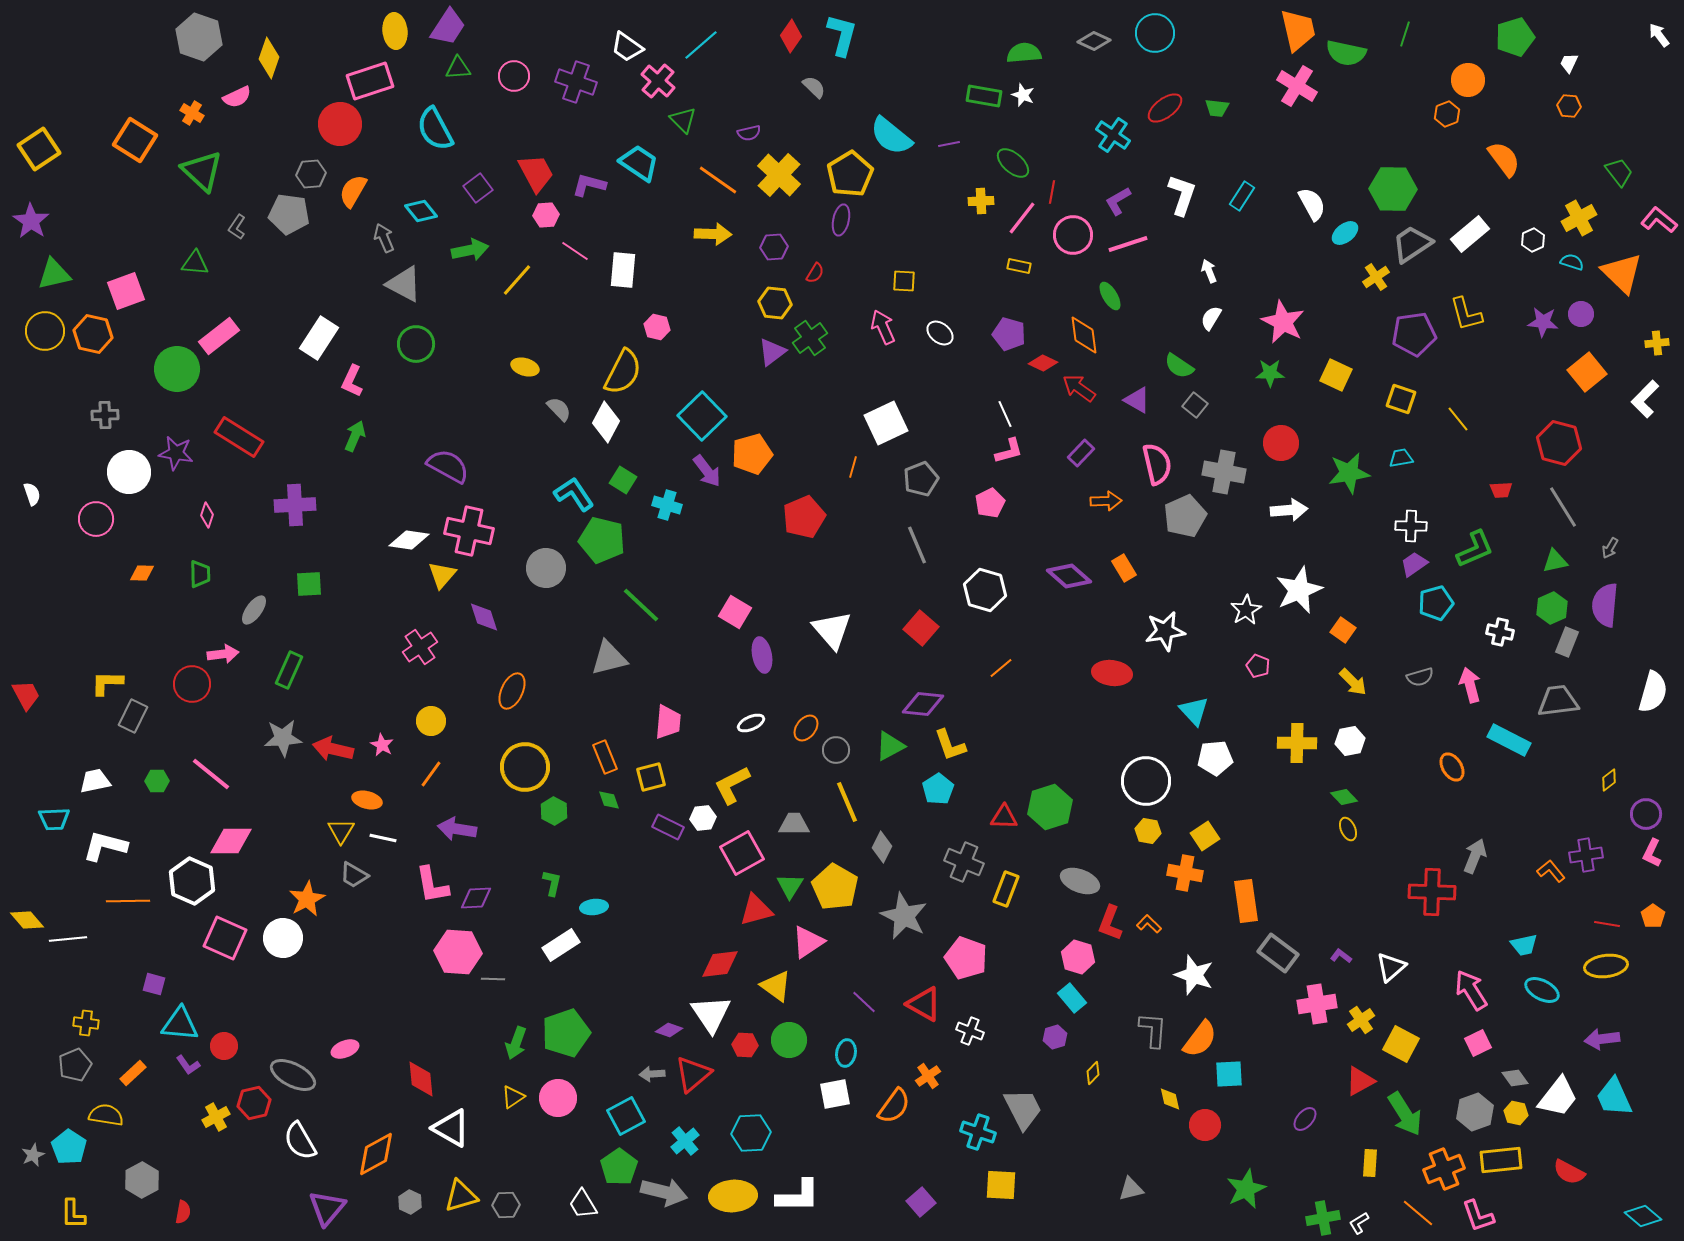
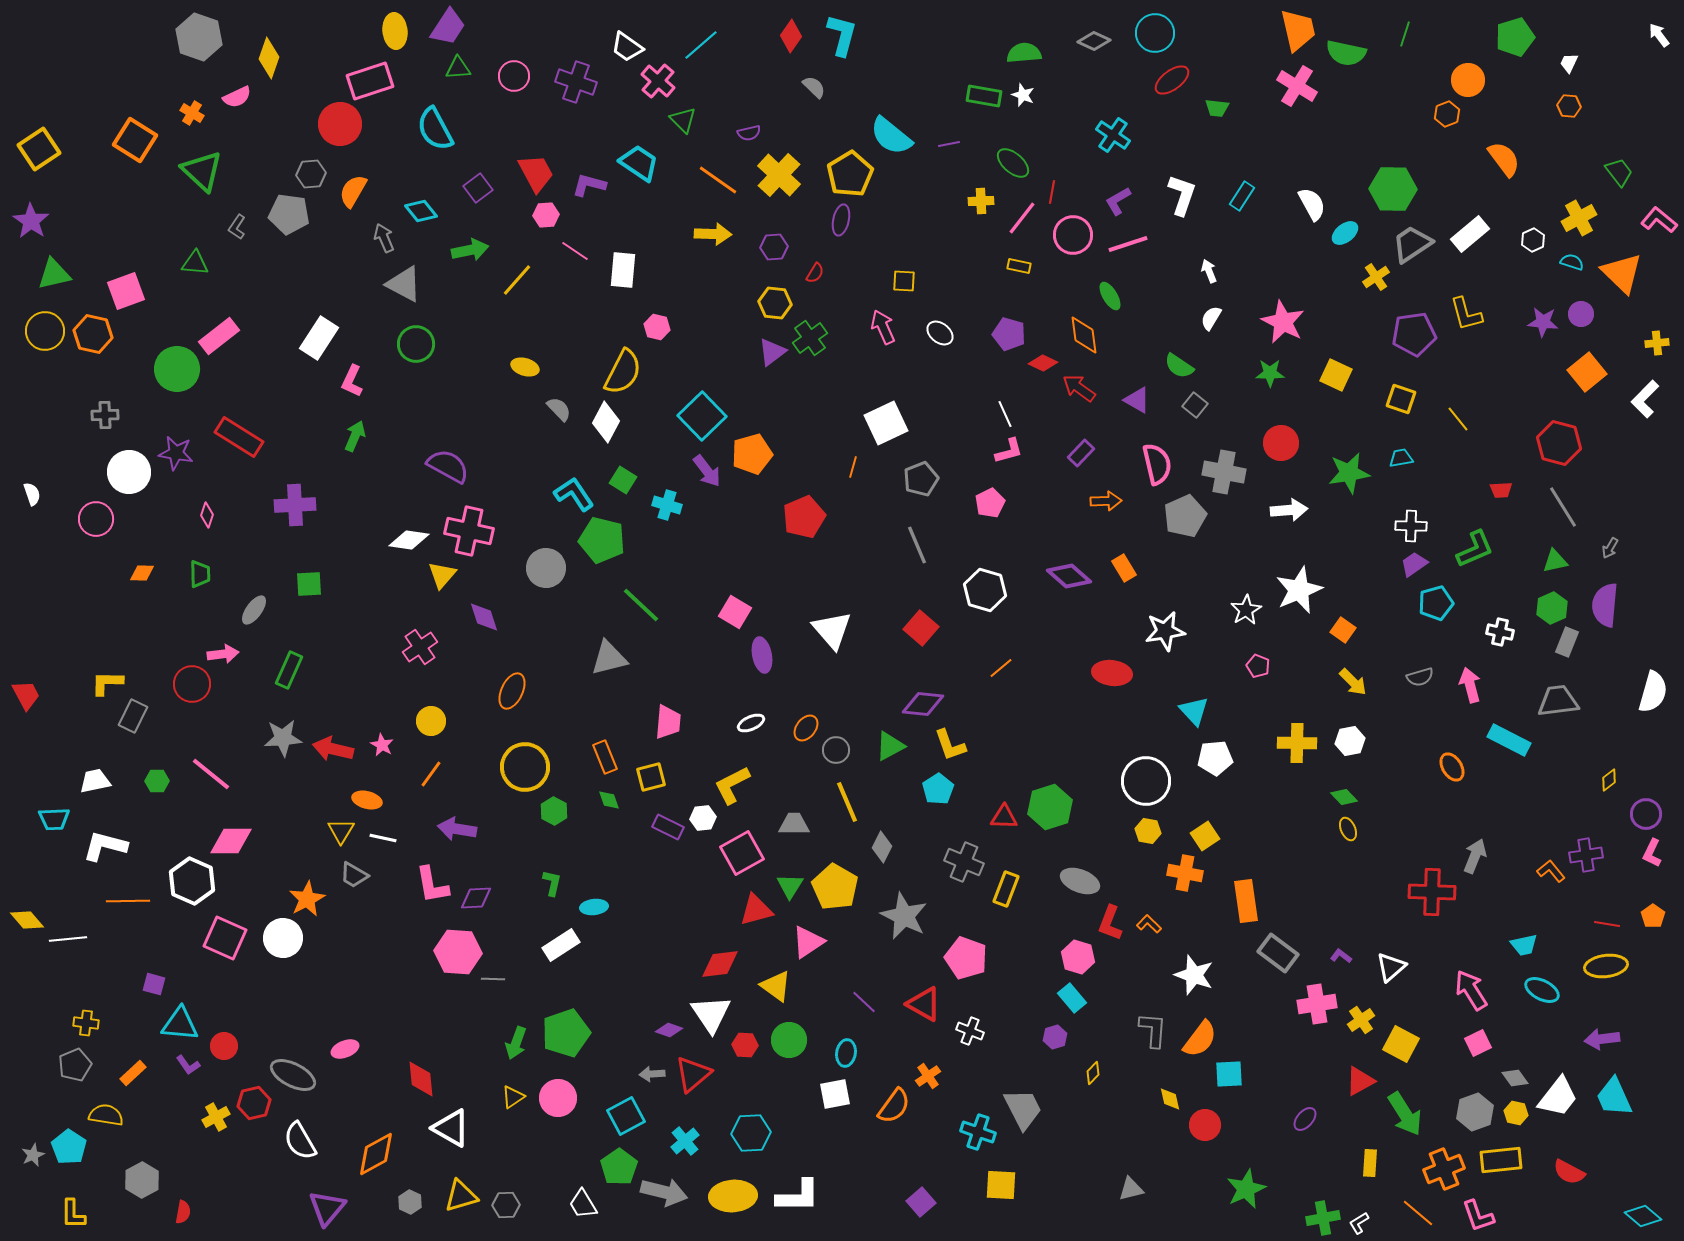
red ellipse at (1165, 108): moved 7 px right, 28 px up
